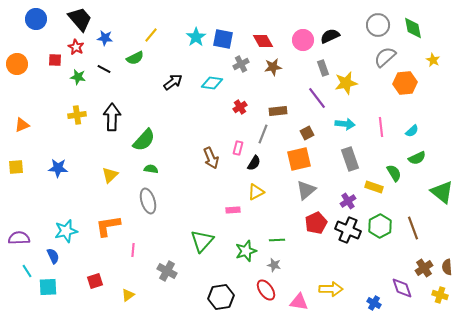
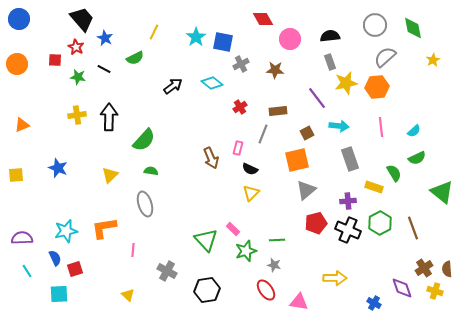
blue circle at (36, 19): moved 17 px left
black trapezoid at (80, 19): moved 2 px right
gray circle at (378, 25): moved 3 px left
yellow line at (151, 35): moved 3 px right, 3 px up; rotated 14 degrees counterclockwise
black semicircle at (330, 36): rotated 18 degrees clockwise
blue star at (105, 38): rotated 21 degrees clockwise
blue square at (223, 39): moved 3 px down
pink circle at (303, 40): moved 13 px left, 1 px up
red diamond at (263, 41): moved 22 px up
yellow star at (433, 60): rotated 16 degrees clockwise
brown star at (273, 67): moved 2 px right, 3 px down; rotated 12 degrees clockwise
gray rectangle at (323, 68): moved 7 px right, 6 px up
black arrow at (173, 82): moved 4 px down
cyan diamond at (212, 83): rotated 30 degrees clockwise
orange hexagon at (405, 83): moved 28 px left, 4 px down
black arrow at (112, 117): moved 3 px left
cyan arrow at (345, 124): moved 6 px left, 2 px down
cyan semicircle at (412, 131): moved 2 px right
orange square at (299, 159): moved 2 px left, 1 px down
black semicircle at (254, 163): moved 4 px left, 6 px down; rotated 84 degrees clockwise
yellow square at (16, 167): moved 8 px down
blue star at (58, 168): rotated 18 degrees clockwise
green semicircle at (151, 169): moved 2 px down
yellow triangle at (256, 192): moved 5 px left, 1 px down; rotated 18 degrees counterclockwise
gray ellipse at (148, 201): moved 3 px left, 3 px down
purple cross at (348, 201): rotated 28 degrees clockwise
pink rectangle at (233, 210): moved 19 px down; rotated 48 degrees clockwise
red pentagon at (316, 223): rotated 10 degrees clockwise
orange L-shape at (108, 226): moved 4 px left, 2 px down
green hexagon at (380, 226): moved 3 px up
purple semicircle at (19, 238): moved 3 px right
green triangle at (202, 241): moved 4 px right, 1 px up; rotated 25 degrees counterclockwise
blue semicircle at (53, 256): moved 2 px right, 2 px down
brown semicircle at (447, 267): moved 2 px down
red square at (95, 281): moved 20 px left, 12 px up
cyan square at (48, 287): moved 11 px right, 7 px down
yellow arrow at (331, 289): moved 4 px right, 11 px up
yellow triangle at (128, 295): rotated 40 degrees counterclockwise
yellow cross at (440, 295): moved 5 px left, 4 px up
black hexagon at (221, 297): moved 14 px left, 7 px up
